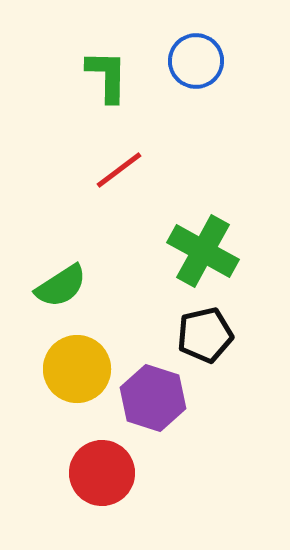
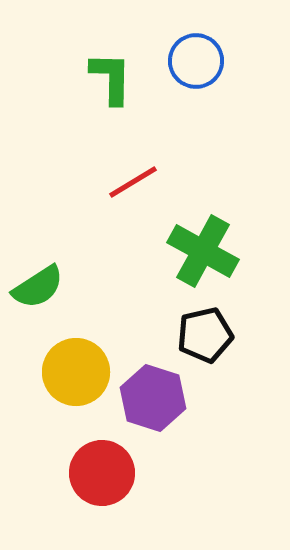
green L-shape: moved 4 px right, 2 px down
red line: moved 14 px right, 12 px down; rotated 6 degrees clockwise
green semicircle: moved 23 px left, 1 px down
yellow circle: moved 1 px left, 3 px down
